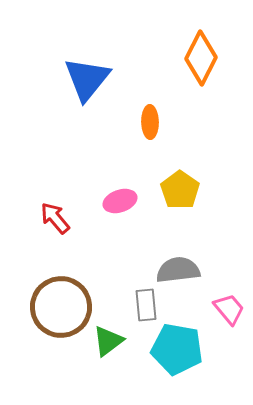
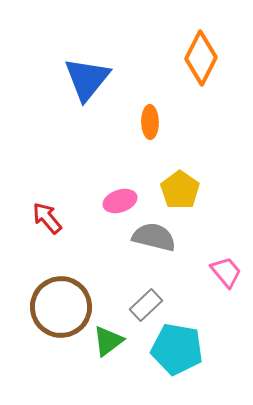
red arrow: moved 8 px left
gray semicircle: moved 24 px left, 33 px up; rotated 21 degrees clockwise
gray rectangle: rotated 52 degrees clockwise
pink trapezoid: moved 3 px left, 37 px up
